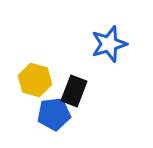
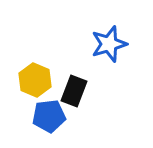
yellow hexagon: rotated 8 degrees clockwise
blue pentagon: moved 5 px left, 2 px down
